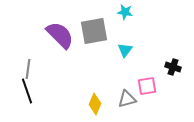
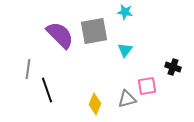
black line: moved 20 px right, 1 px up
